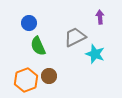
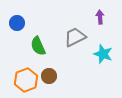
blue circle: moved 12 px left
cyan star: moved 8 px right
